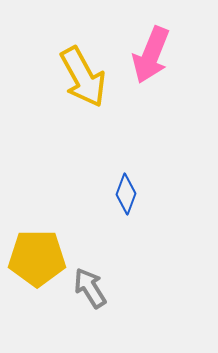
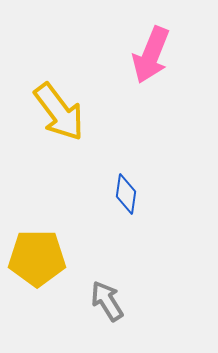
yellow arrow: moved 24 px left, 35 px down; rotated 8 degrees counterclockwise
blue diamond: rotated 12 degrees counterclockwise
gray arrow: moved 17 px right, 13 px down
